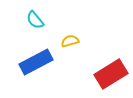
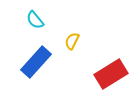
yellow semicircle: moved 2 px right; rotated 48 degrees counterclockwise
blue rectangle: rotated 20 degrees counterclockwise
